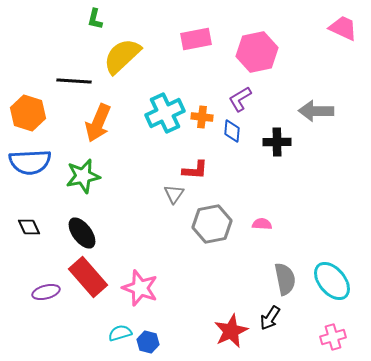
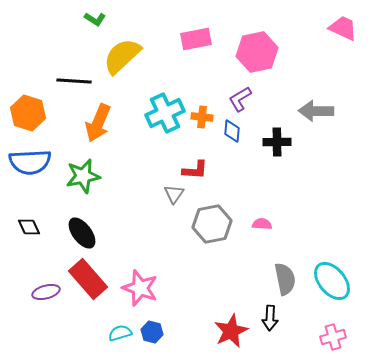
green L-shape: rotated 70 degrees counterclockwise
red rectangle: moved 2 px down
black arrow: rotated 30 degrees counterclockwise
blue hexagon: moved 4 px right, 10 px up
